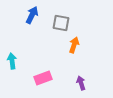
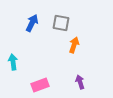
blue arrow: moved 8 px down
cyan arrow: moved 1 px right, 1 px down
pink rectangle: moved 3 px left, 7 px down
purple arrow: moved 1 px left, 1 px up
